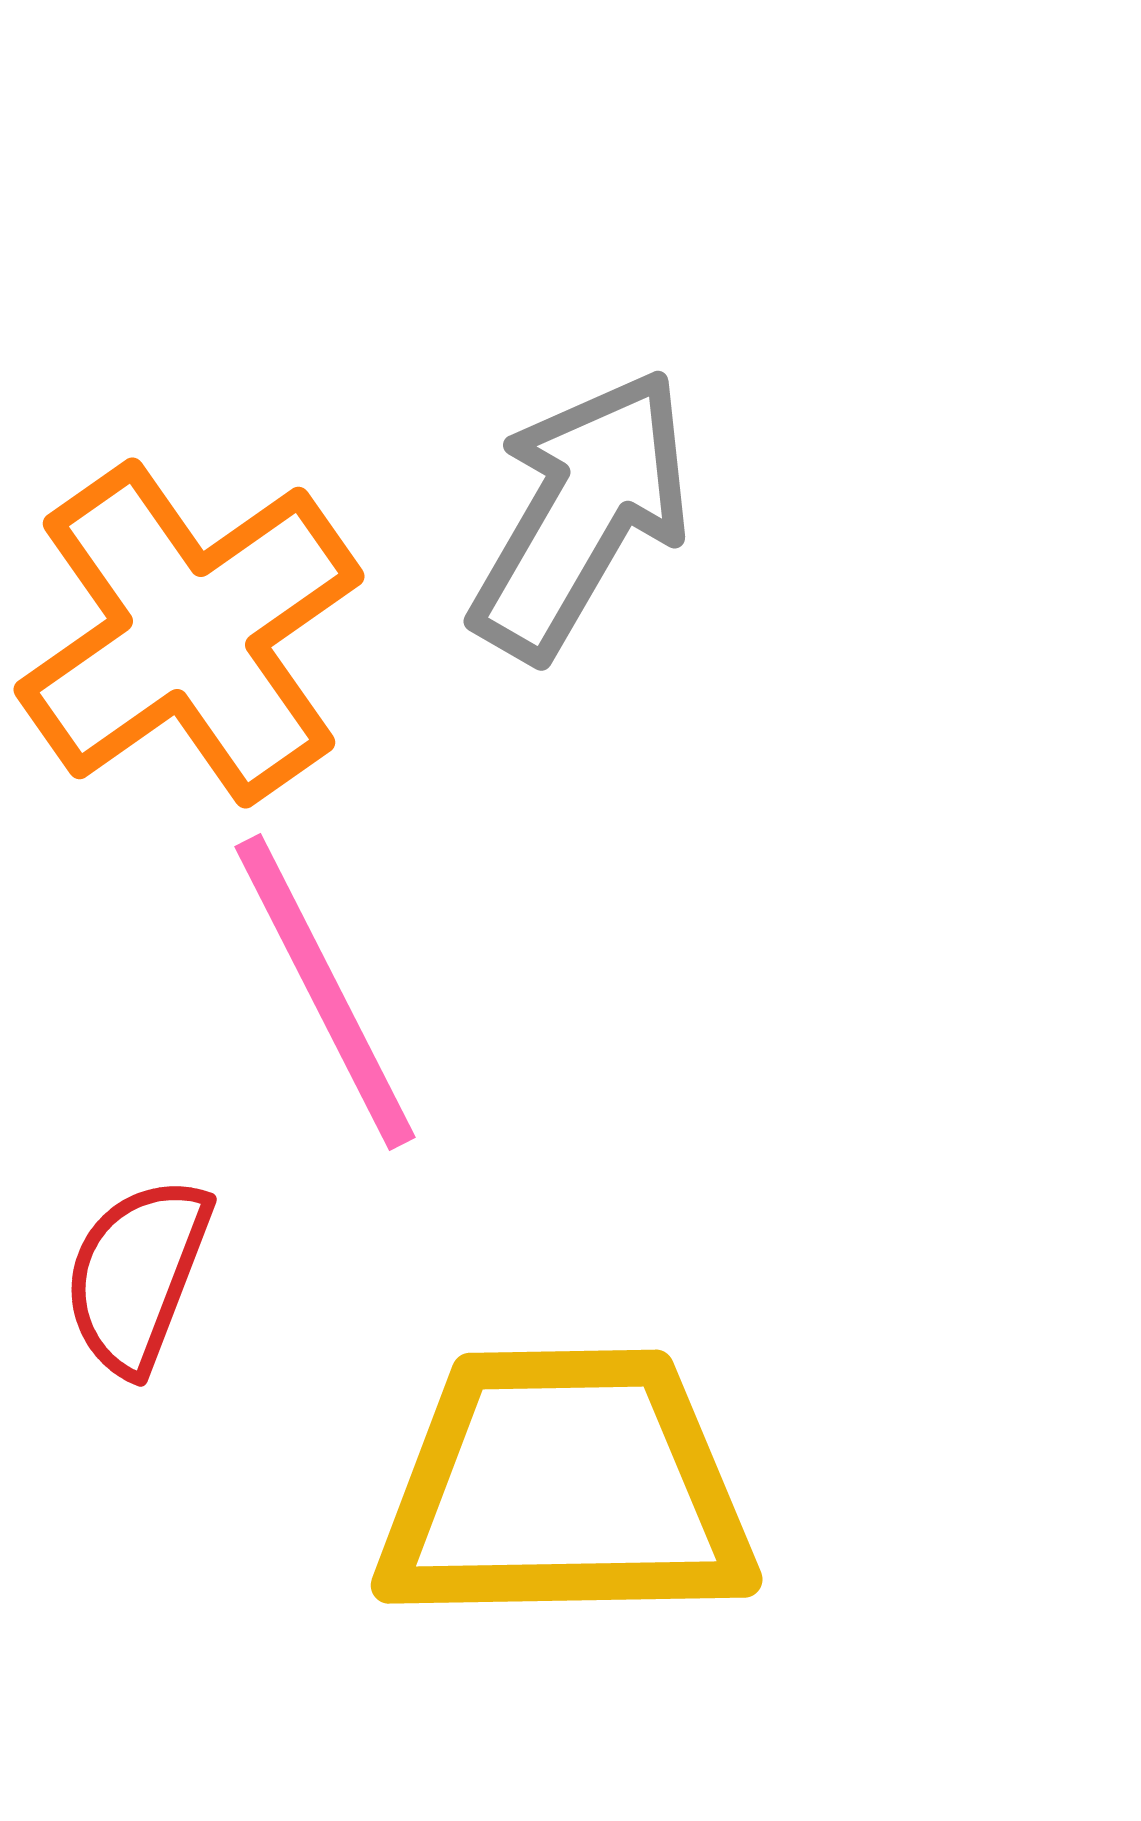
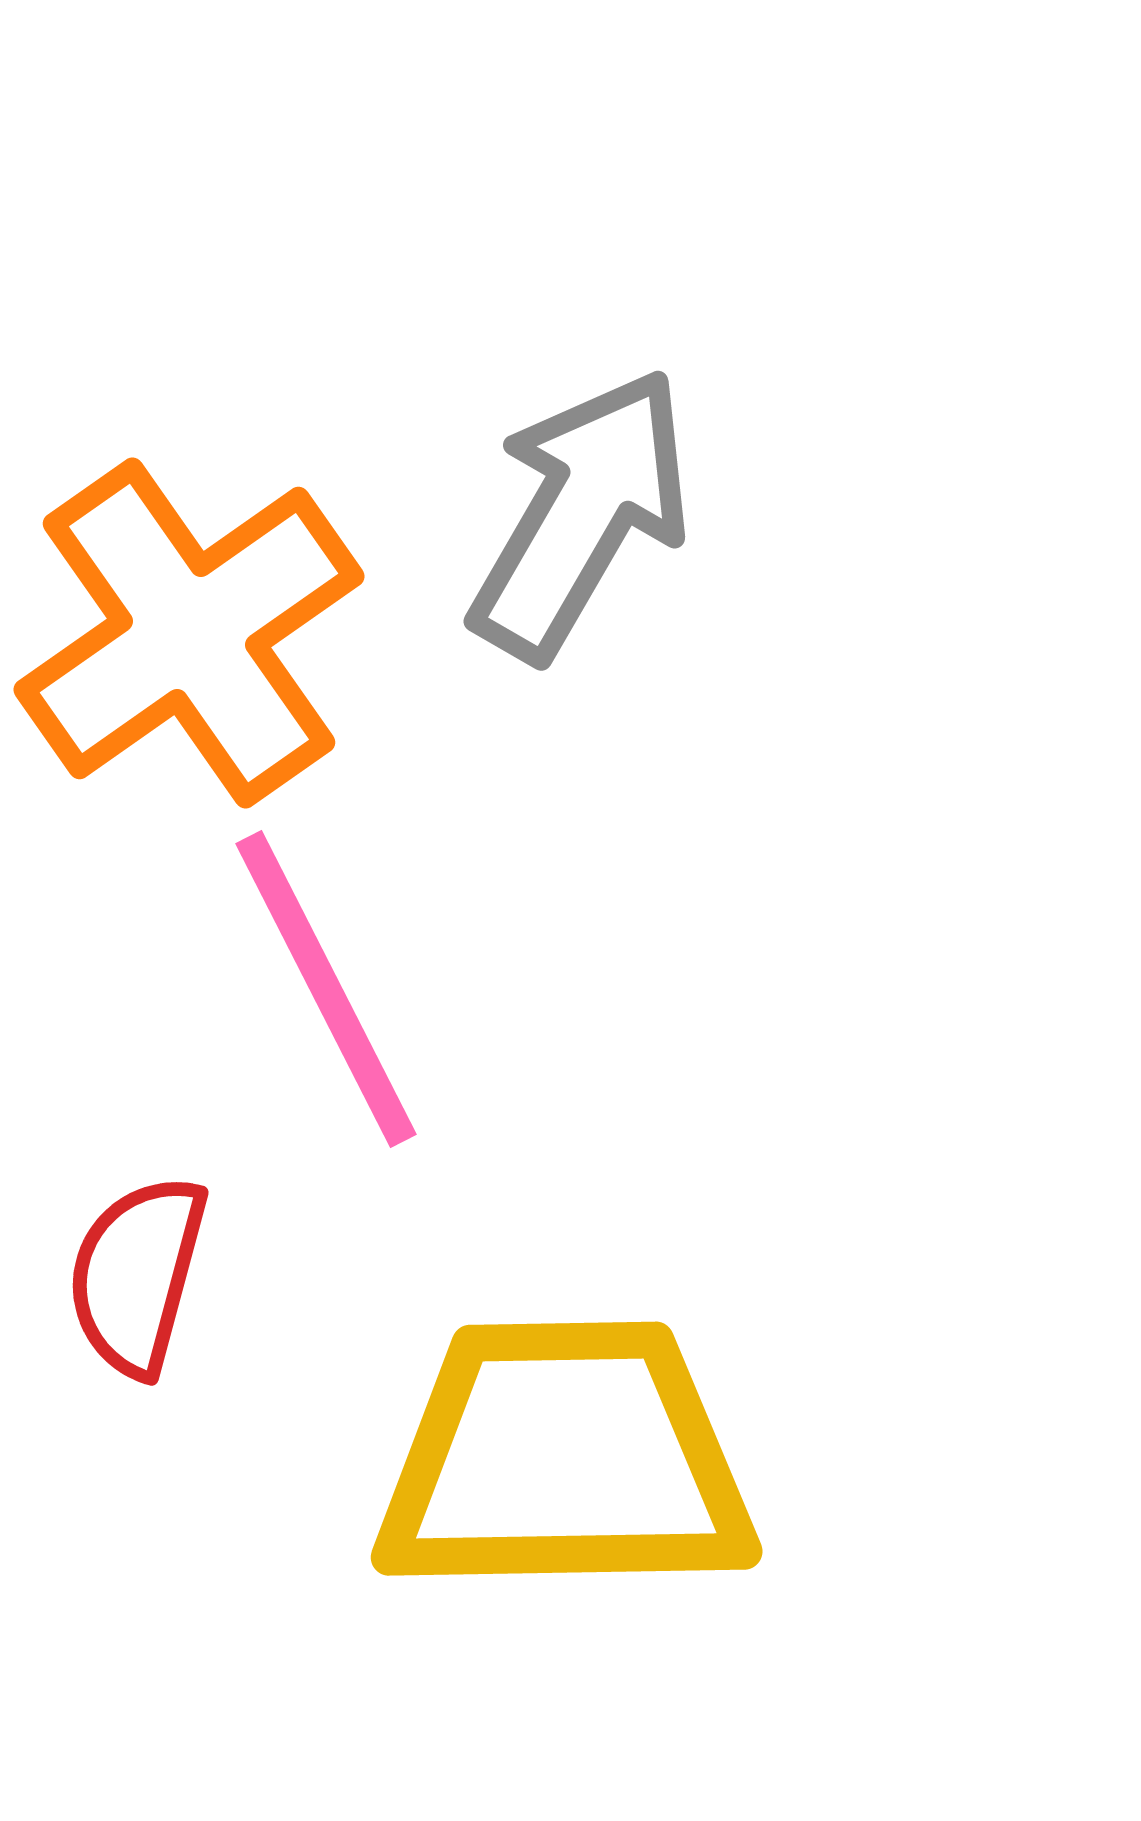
pink line: moved 1 px right, 3 px up
red semicircle: rotated 6 degrees counterclockwise
yellow trapezoid: moved 28 px up
